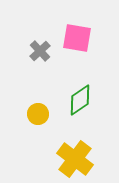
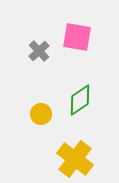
pink square: moved 1 px up
gray cross: moved 1 px left
yellow circle: moved 3 px right
